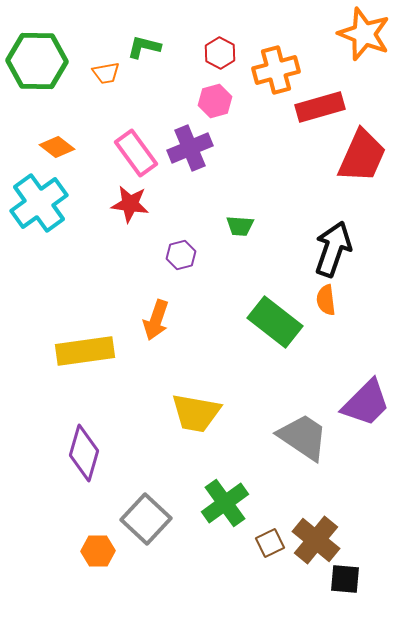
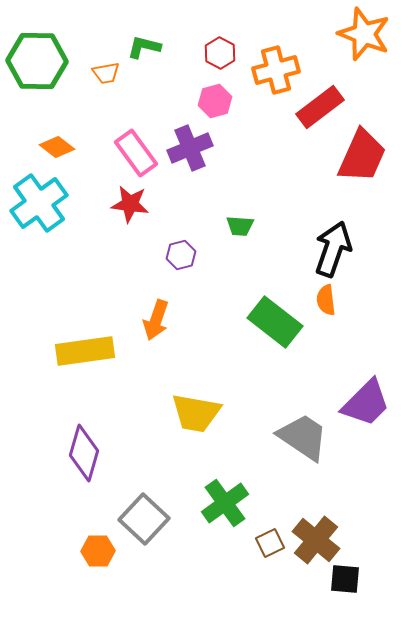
red rectangle: rotated 21 degrees counterclockwise
gray square: moved 2 px left
